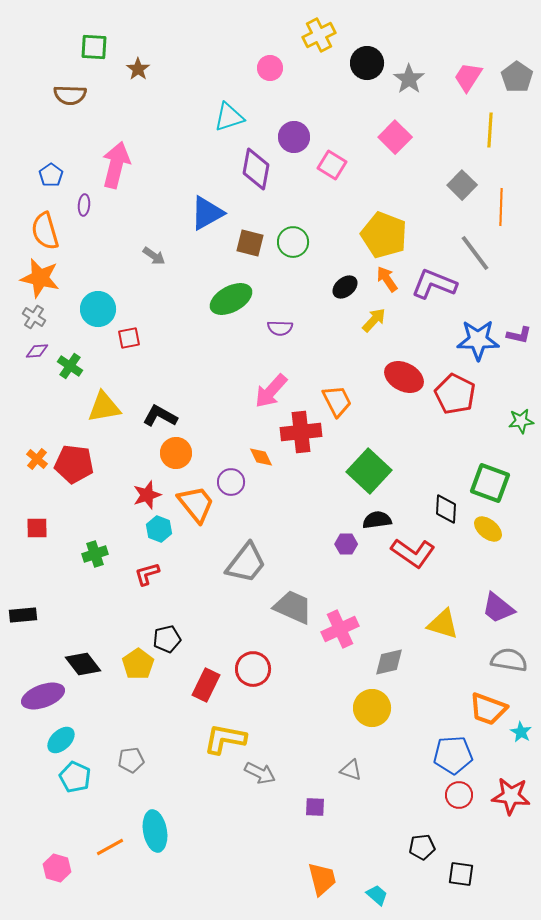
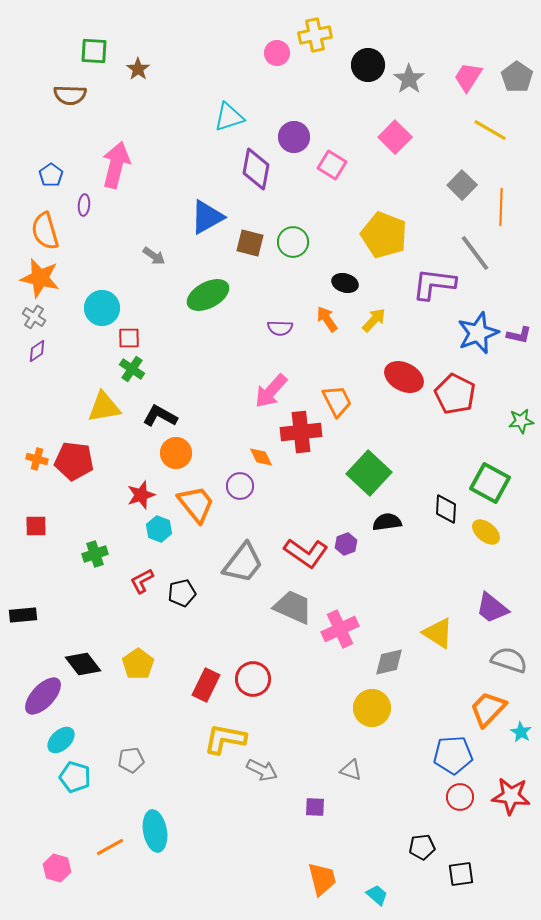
yellow cross at (319, 35): moved 4 px left; rotated 16 degrees clockwise
green square at (94, 47): moved 4 px down
black circle at (367, 63): moved 1 px right, 2 px down
pink circle at (270, 68): moved 7 px right, 15 px up
yellow line at (490, 130): rotated 64 degrees counterclockwise
blue triangle at (207, 213): moved 4 px down
orange arrow at (387, 279): moved 60 px left, 40 px down
purple L-shape at (434, 284): rotated 15 degrees counterclockwise
black ellipse at (345, 287): moved 4 px up; rotated 55 degrees clockwise
green ellipse at (231, 299): moved 23 px left, 4 px up
cyan circle at (98, 309): moved 4 px right, 1 px up
red square at (129, 338): rotated 10 degrees clockwise
blue star at (478, 340): moved 7 px up; rotated 21 degrees counterclockwise
purple diamond at (37, 351): rotated 30 degrees counterclockwise
green cross at (70, 366): moved 62 px right, 3 px down
orange cross at (37, 459): rotated 25 degrees counterclockwise
red pentagon at (74, 464): moved 3 px up
green square at (369, 471): moved 2 px down
purple circle at (231, 482): moved 9 px right, 4 px down
green square at (490, 483): rotated 9 degrees clockwise
red star at (147, 495): moved 6 px left
black semicircle at (377, 520): moved 10 px right, 2 px down
red square at (37, 528): moved 1 px left, 2 px up
yellow ellipse at (488, 529): moved 2 px left, 3 px down
purple hexagon at (346, 544): rotated 20 degrees counterclockwise
red L-shape at (413, 553): moved 107 px left
gray trapezoid at (246, 563): moved 3 px left
red L-shape at (147, 574): moved 5 px left, 7 px down; rotated 12 degrees counterclockwise
purple trapezoid at (498, 608): moved 6 px left
yellow triangle at (443, 624): moved 5 px left, 9 px down; rotated 16 degrees clockwise
black pentagon at (167, 639): moved 15 px right, 46 px up
gray semicircle at (509, 660): rotated 9 degrees clockwise
red circle at (253, 669): moved 10 px down
purple ellipse at (43, 696): rotated 27 degrees counterclockwise
orange trapezoid at (488, 709): rotated 114 degrees clockwise
gray arrow at (260, 773): moved 2 px right, 3 px up
cyan pentagon at (75, 777): rotated 8 degrees counterclockwise
red circle at (459, 795): moved 1 px right, 2 px down
black square at (461, 874): rotated 16 degrees counterclockwise
